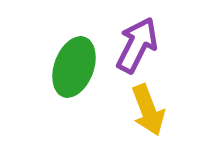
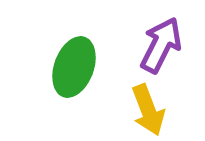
purple arrow: moved 24 px right
